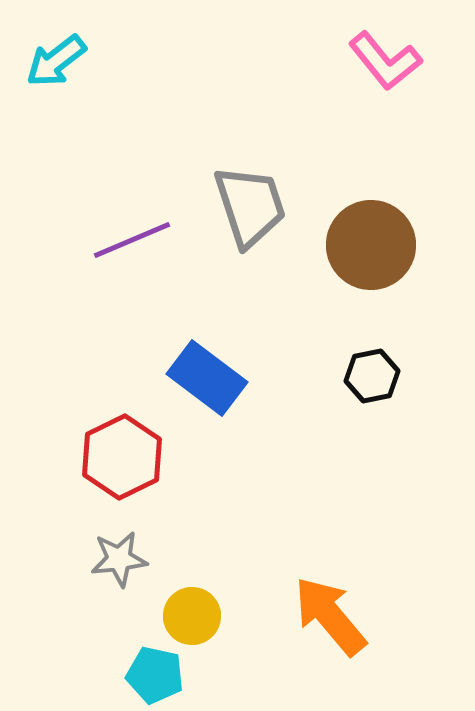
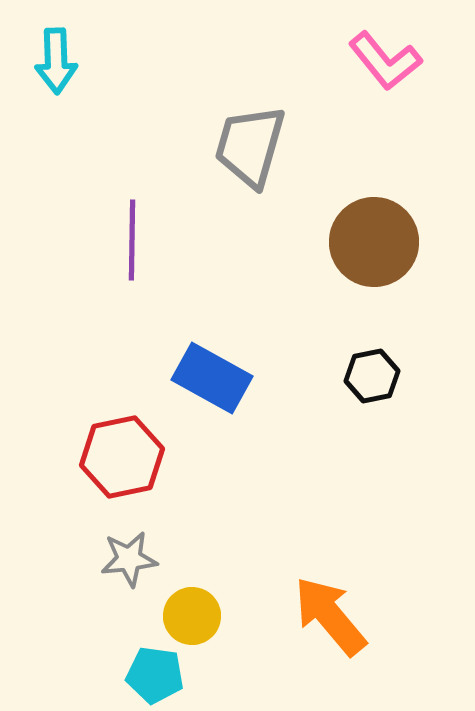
cyan arrow: rotated 54 degrees counterclockwise
gray trapezoid: moved 60 px up; rotated 146 degrees counterclockwise
purple line: rotated 66 degrees counterclockwise
brown circle: moved 3 px right, 3 px up
blue rectangle: moved 5 px right; rotated 8 degrees counterclockwise
red hexagon: rotated 14 degrees clockwise
gray star: moved 10 px right
cyan pentagon: rotated 4 degrees counterclockwise
